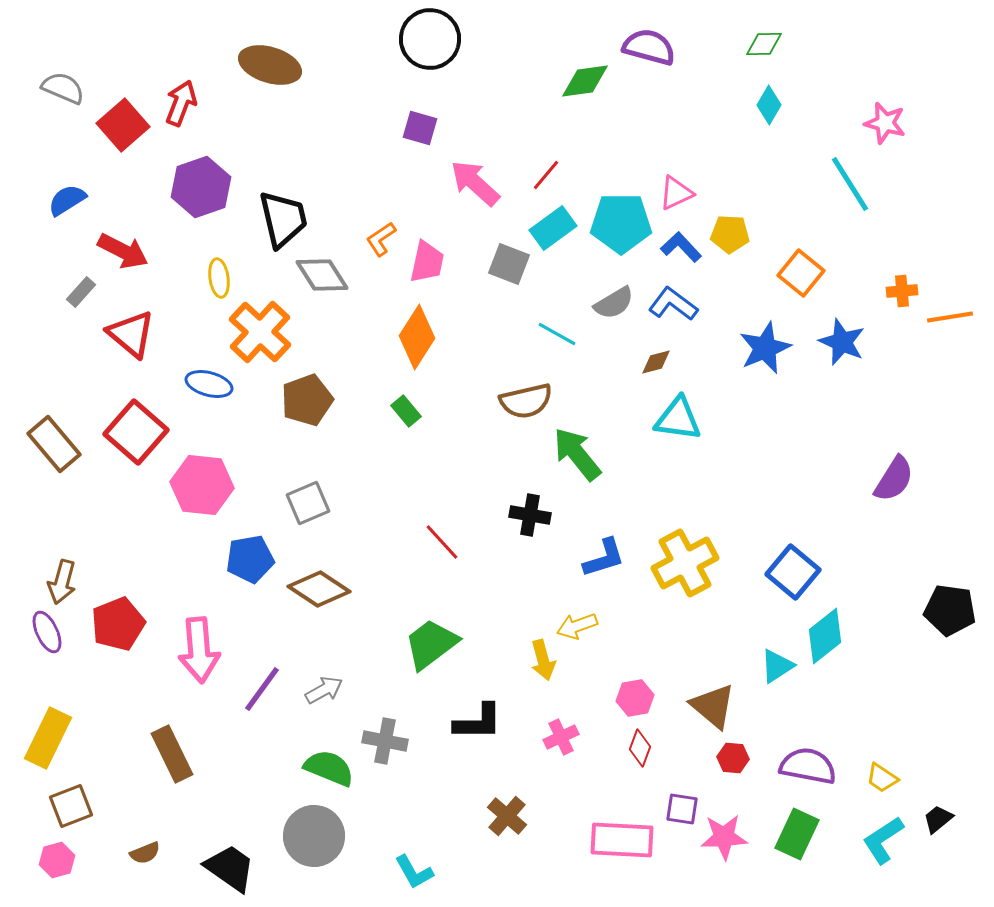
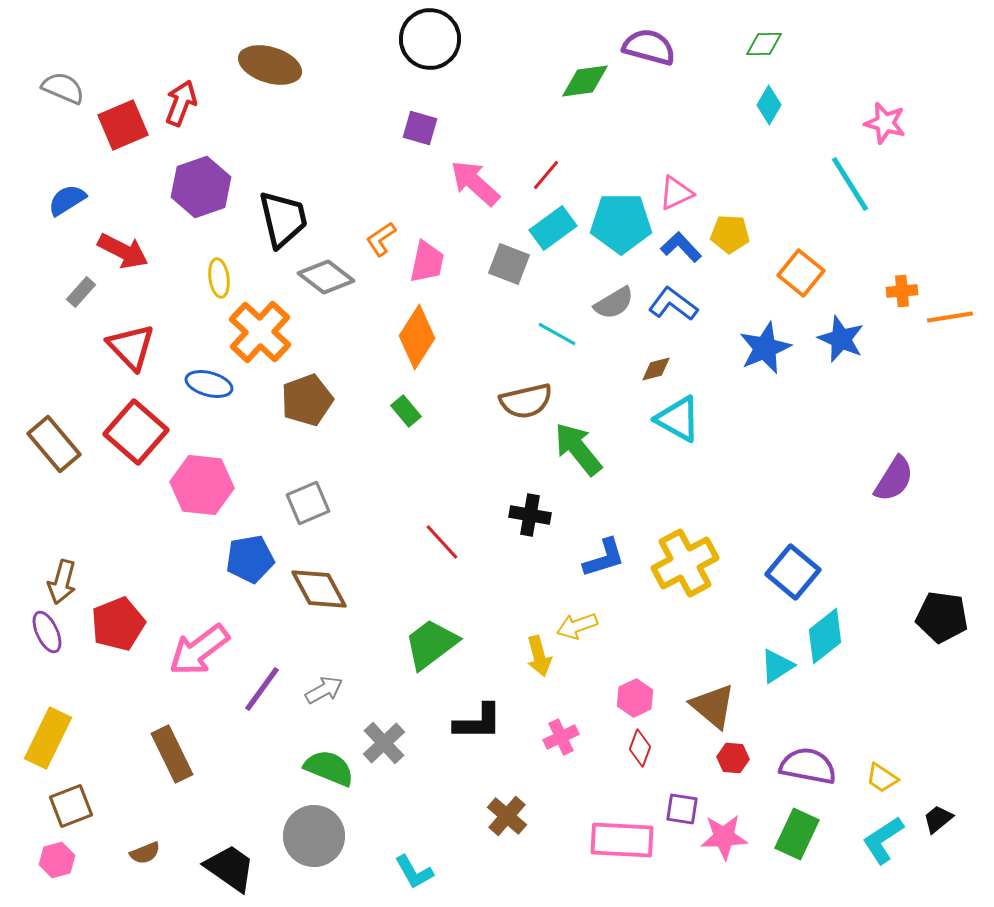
red square at (123, 125): rotated 18 degrees clockwise
gray diamond at (322, 275): moved 4 px right, 2 px down; rotated 20 degrees counterclockwise
red triangle at (131, 334): moved 13 px down; rotated 6 degrees clockwise
blue star at (842, 342): moved 1 px left, 3 px up
brown diamond at (656, 362): moved 7 px down
cyan triangle at (678, 419): rotated 21 degrees clockwise
green arrow at (577, 454): moved 1 px right, 5 px up
brown diamond at (319, 589): rotated 28 degrees clockwise
black pentagon at (950, 610): moved 8 px left, 7 px down
pink arrow at (199, 650): rotated 58 degrees clockwise
yellow arrow at (543, 660): moved 4 px left, 4 px up
pink hexagon at (635, 698): rotated 15 degrees counterclockwise
gray cross at (385, 741): moved 1 px left, 2 px down; rotated 36 degrees clockwise
